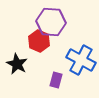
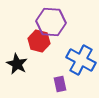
red hexagon: rotated 10 degrees counterclockwise
purple rectangle: moved 4 px right, 4 px down; rotated 28 degrees counterclockwise
